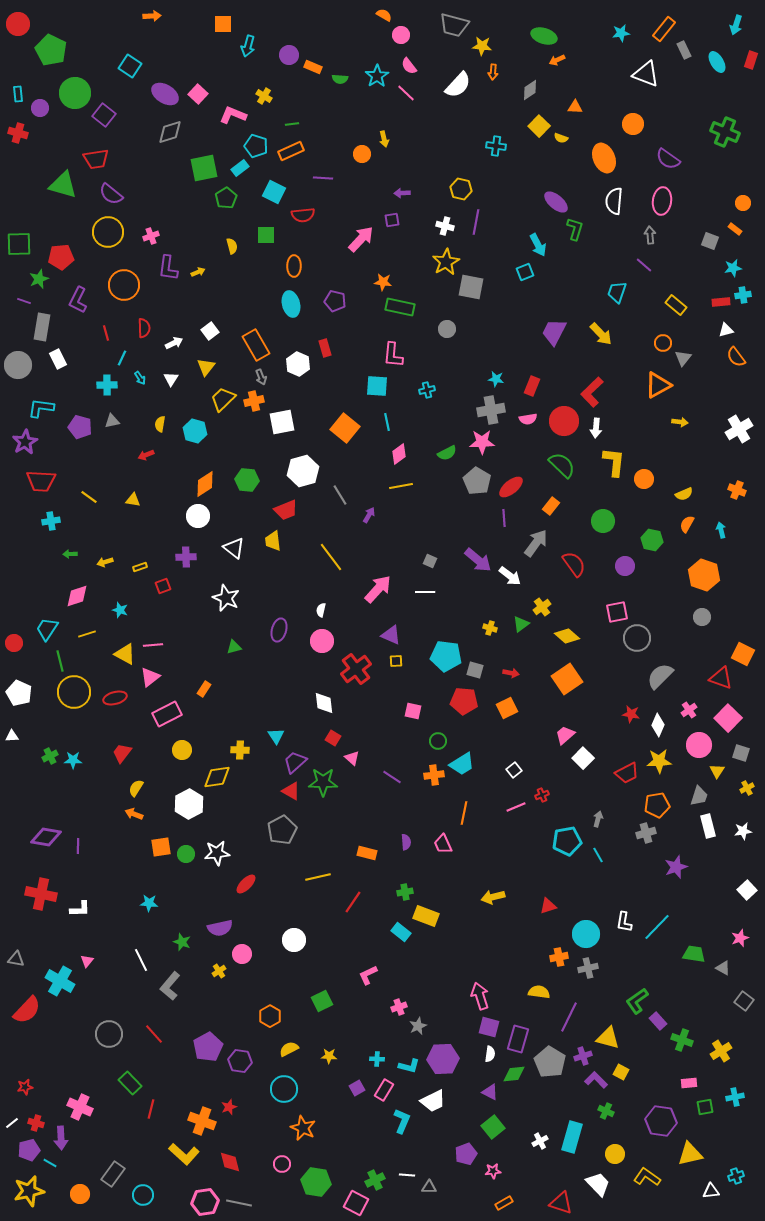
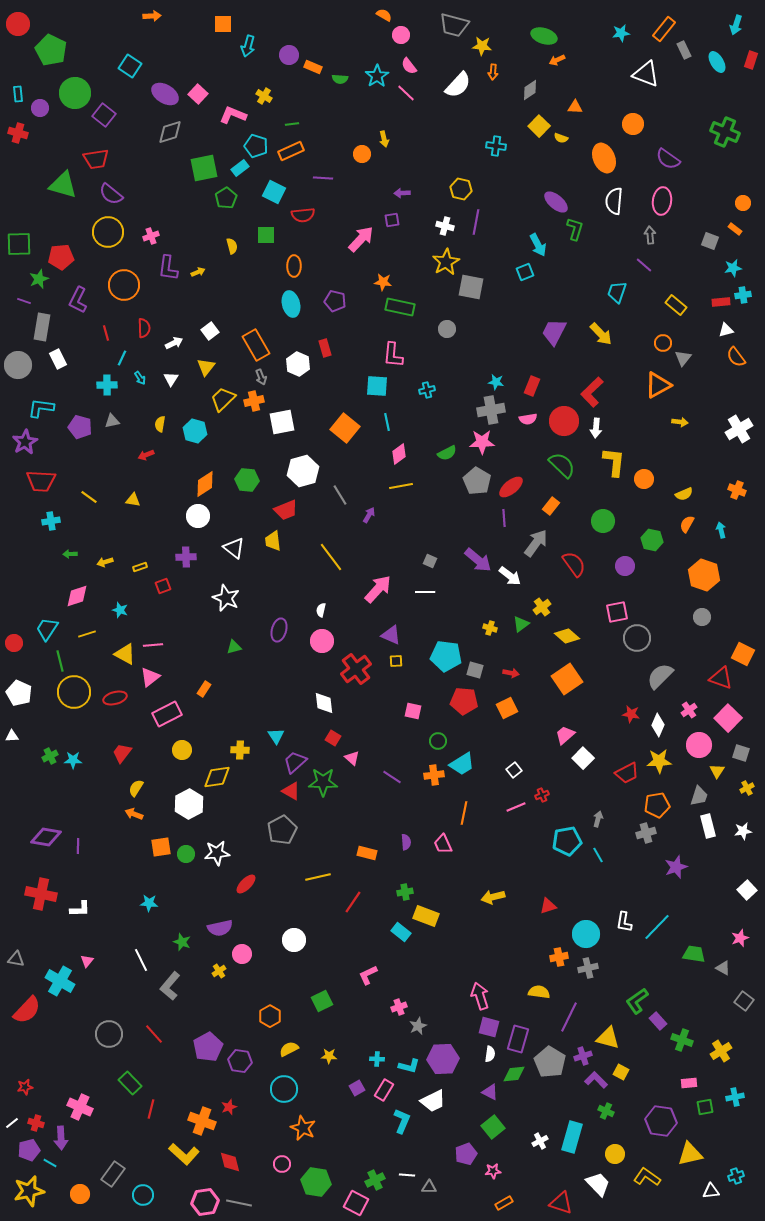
cyan star at (496, 379): moved 3 px down
